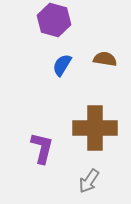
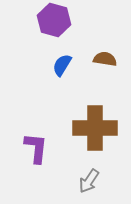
purple L-shape: moved 6 px left; rotated 8 degrees counterclockwise
